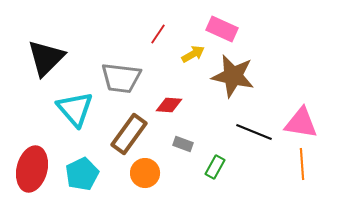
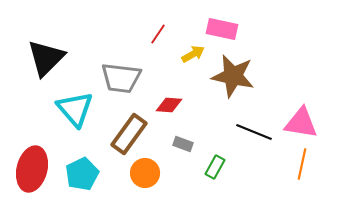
pink rectangle: rotated 12 degrees counterclockwise
orange line: rotated 16 degrees clockwise
